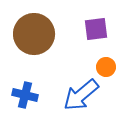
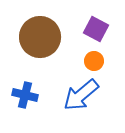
purple square: rotated 35 degrees clockwise
brown circle: moved 6 px right, 3 px down
orange circle: moved 12 px left, 6 px up
